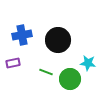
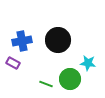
blue cross: moved 6 px down
purple rectangle: rotated 40 degrees clockwise
green line: moved 12 px down
